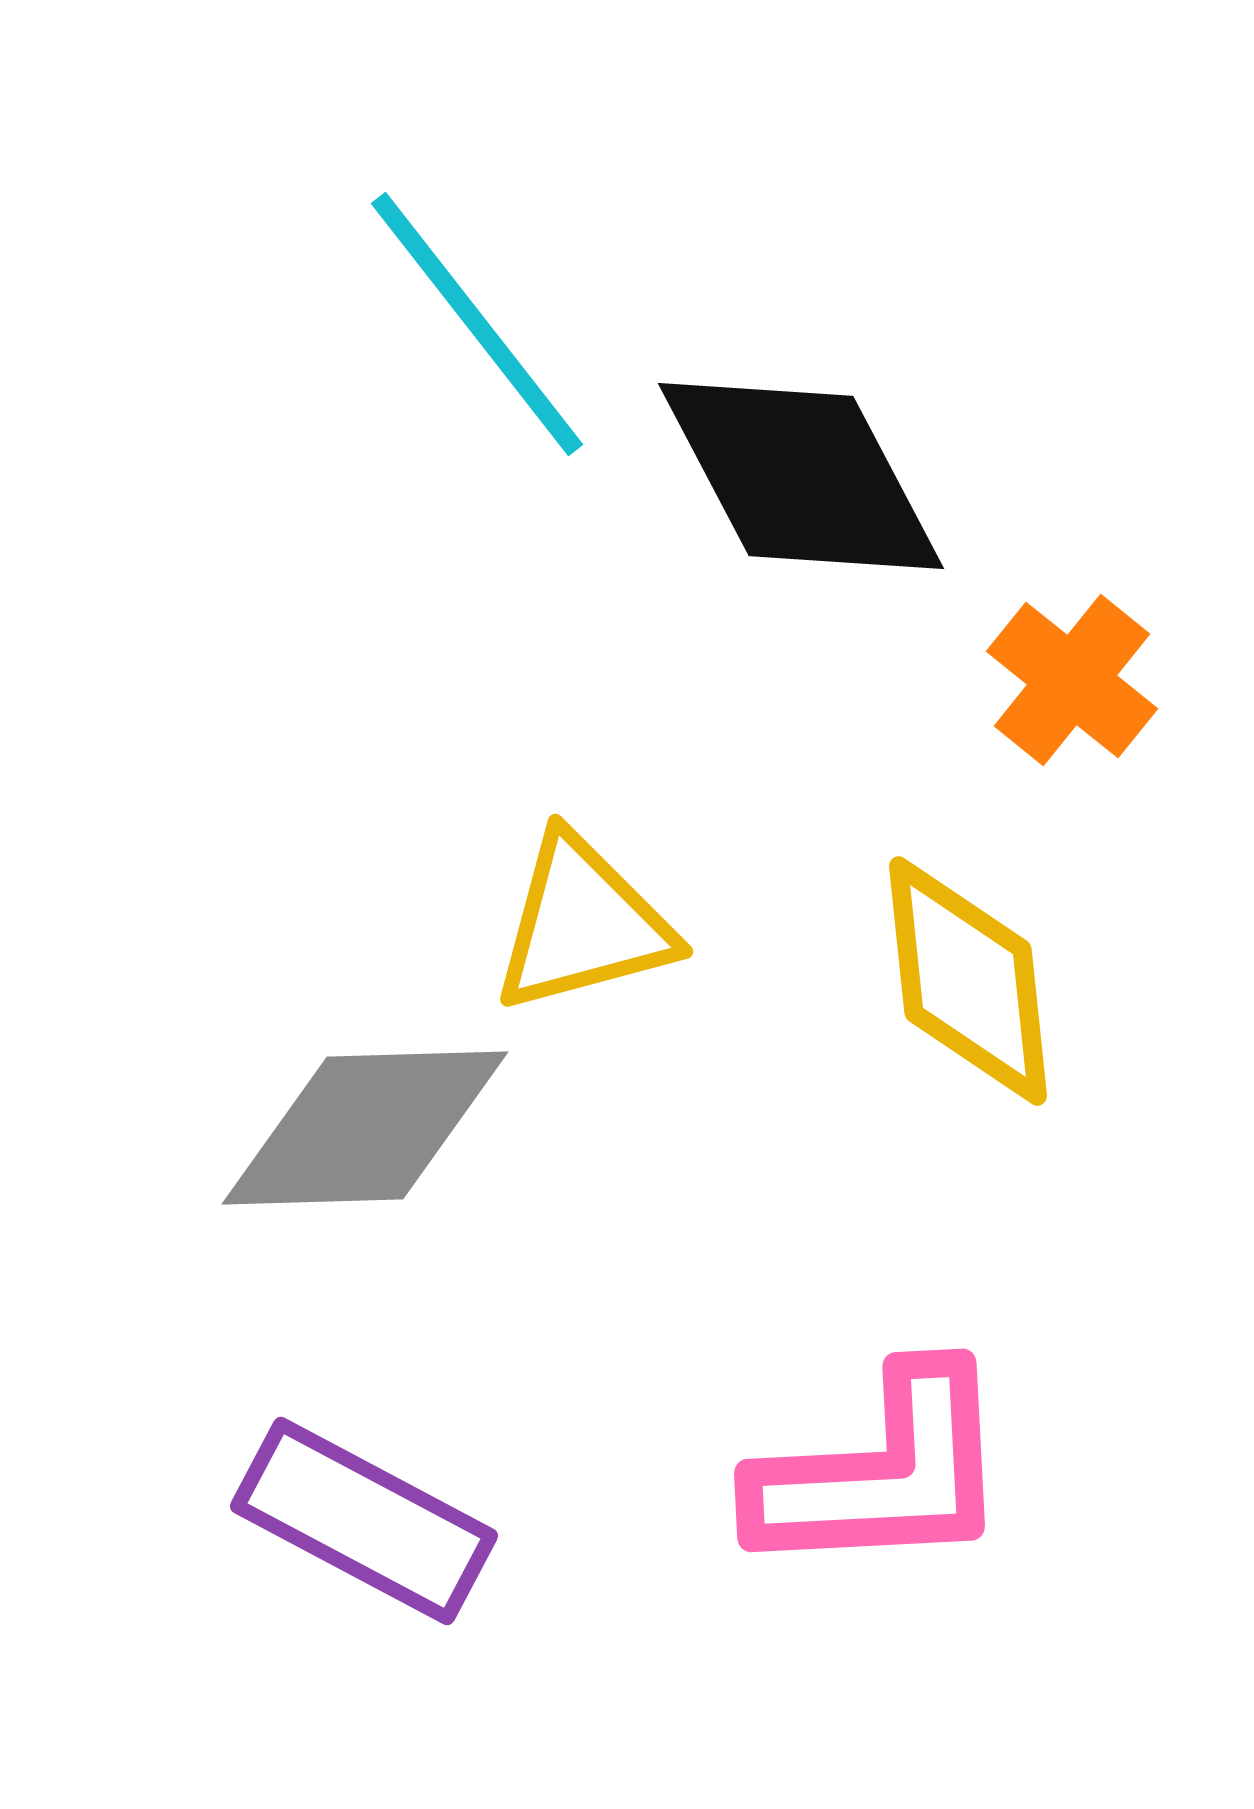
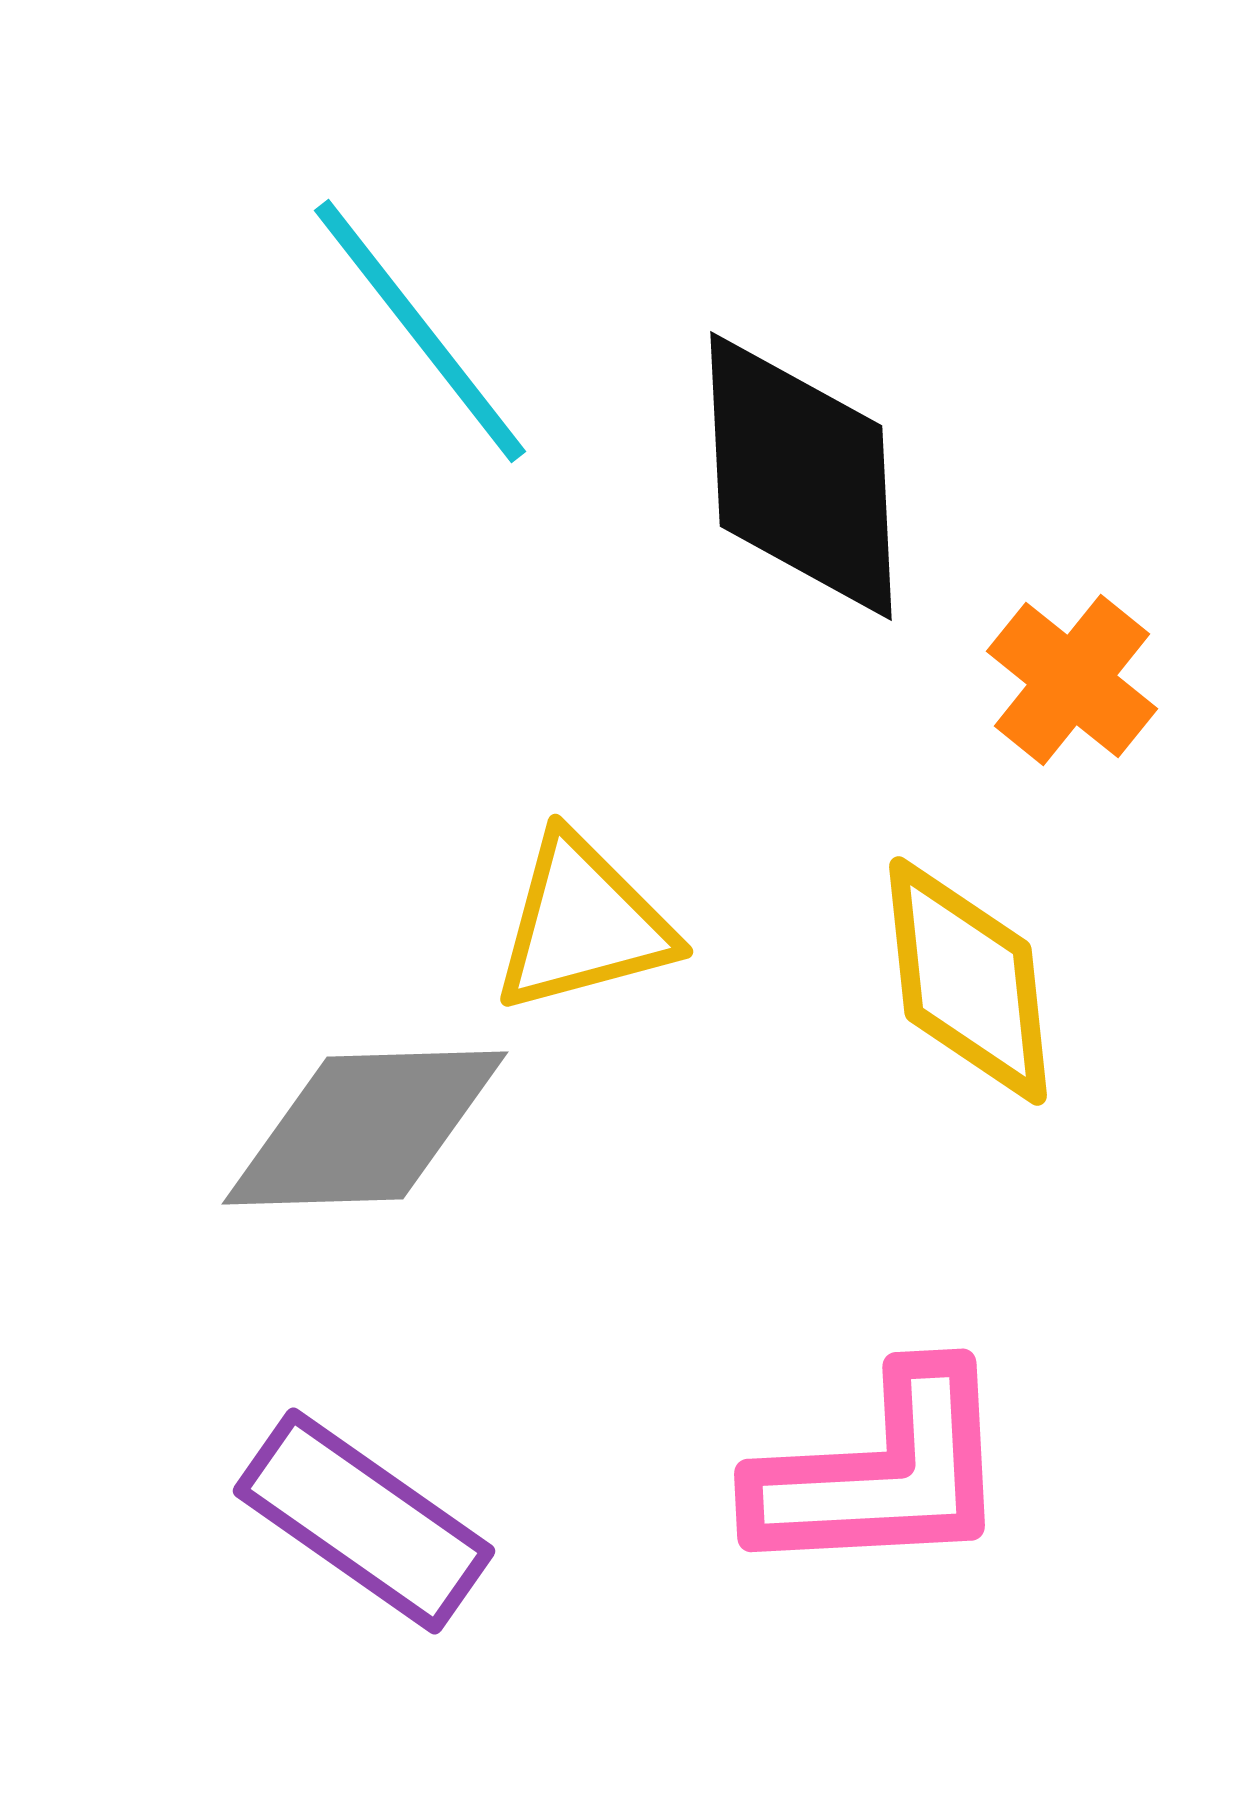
cyan line: moved 57 px left, 7 px down
black diamond: rotated 25 degrees clockwise
purple rectangle: rotated 7 degrees clockwise
